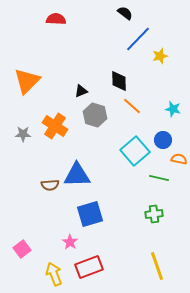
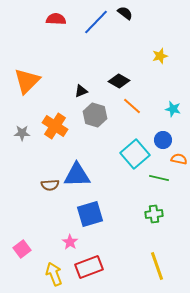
blue line: moved 42 px left, 17 px up
black diamond: rotated 60 degrees counterclockwise
gray star: moved 1 px left, 1 px up
cyan square: moved 3 px down
